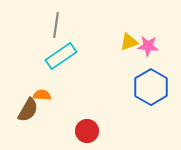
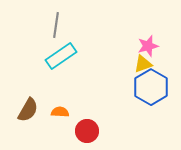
yellow triangle: moved 14 px right, 22 px down
pink star: rotated 20 degrees counterclockwise
orange semicircle: moved 18 px right, 17 px down
